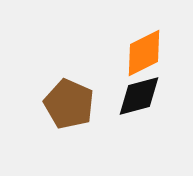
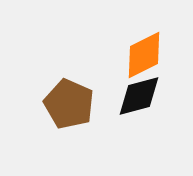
orange diamond: moved 2 px down
